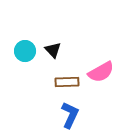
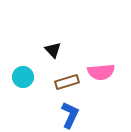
cyan circle: moved 2 px left, 26 px down
pink semicircle: rotated 24 degrees clockwise
brown rectangle: rotated 15 degrees counterclockwise
